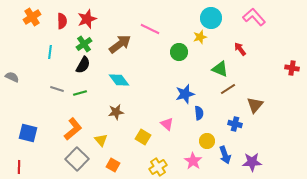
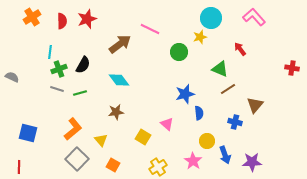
green cross: moved 25 px left, 25 px down; rotated 14 degrees clockwise
blue cross: moved 2 px up
